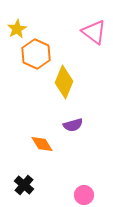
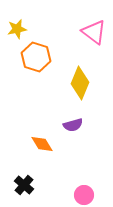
yellow star: rotated 18 degrees clockwise
orange hexagon: moved 3 px down; rotated 8 degrees counterclockwise
yellow diamond: moved 16 px right, 1 px down
